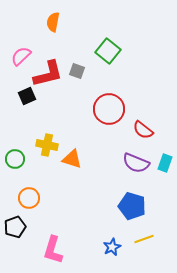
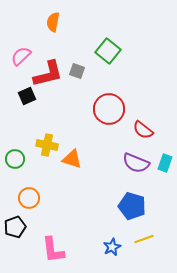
pink L-shape: rotated 24 degrees counterclockwise
